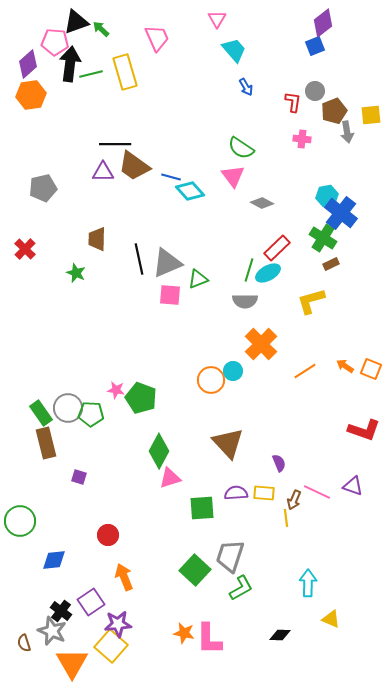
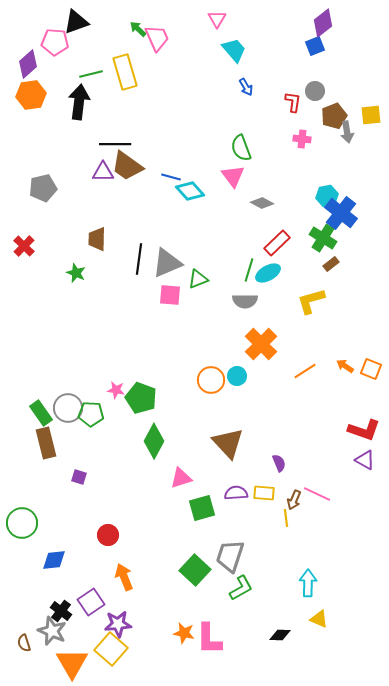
green arrow at (101, 29): moved 37 px right
black arrow at (70, 64): moved 9 px right, 38 px down
brown pentagon at (334, 111): moved 5 px down
green semicircle at (241, 148): rotated 36 degrees clockwise
brown trapezoid at (134, 166): moved 7 px left
red rectangle at (277, 248): moved 5 px up
red cross at (25, 249): moved 1 px left, 3 px up
black line at (139, 259): rotated 20 degrees clockwise
brown rectangle at (331, 264): rotated 14 degrees counterclockwise
cyan circle at (233, 371): moved 4 px right, 5 px down
green diamond at (159, 451): moved 5 px left, 10 px up
pink triangle at (170, 478): moved 11 px right
purple triangle at (353, 486): moved 12 px right, 26 px up; rotated 10 degrees clockwise
pink line at (317, 492): moved 2 px down
green square at (202, 508): rotated 12 degrees counterclockwise
green circle at (20, 521): moved 2 px right, 2 px down
yellow triangle at (331, 619): moved 12 px left
yellow square at (111, 646): moved 3 px down
